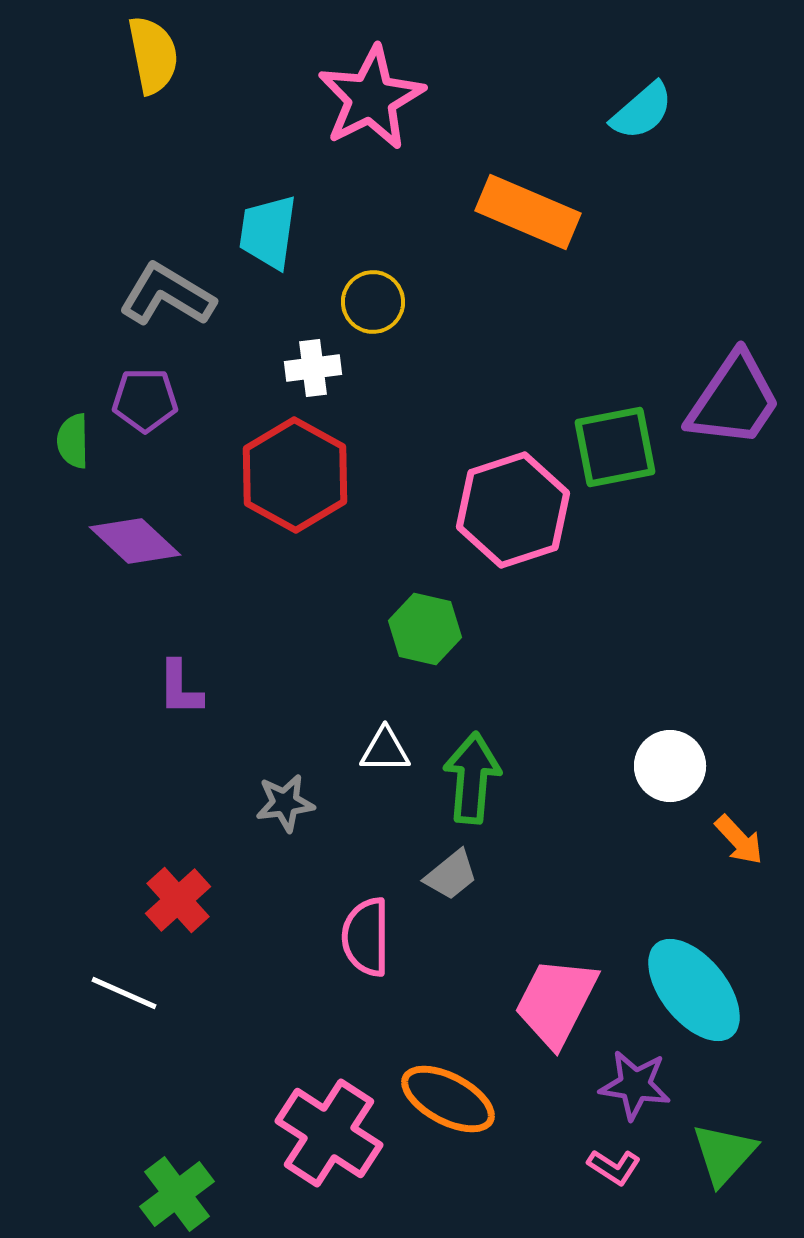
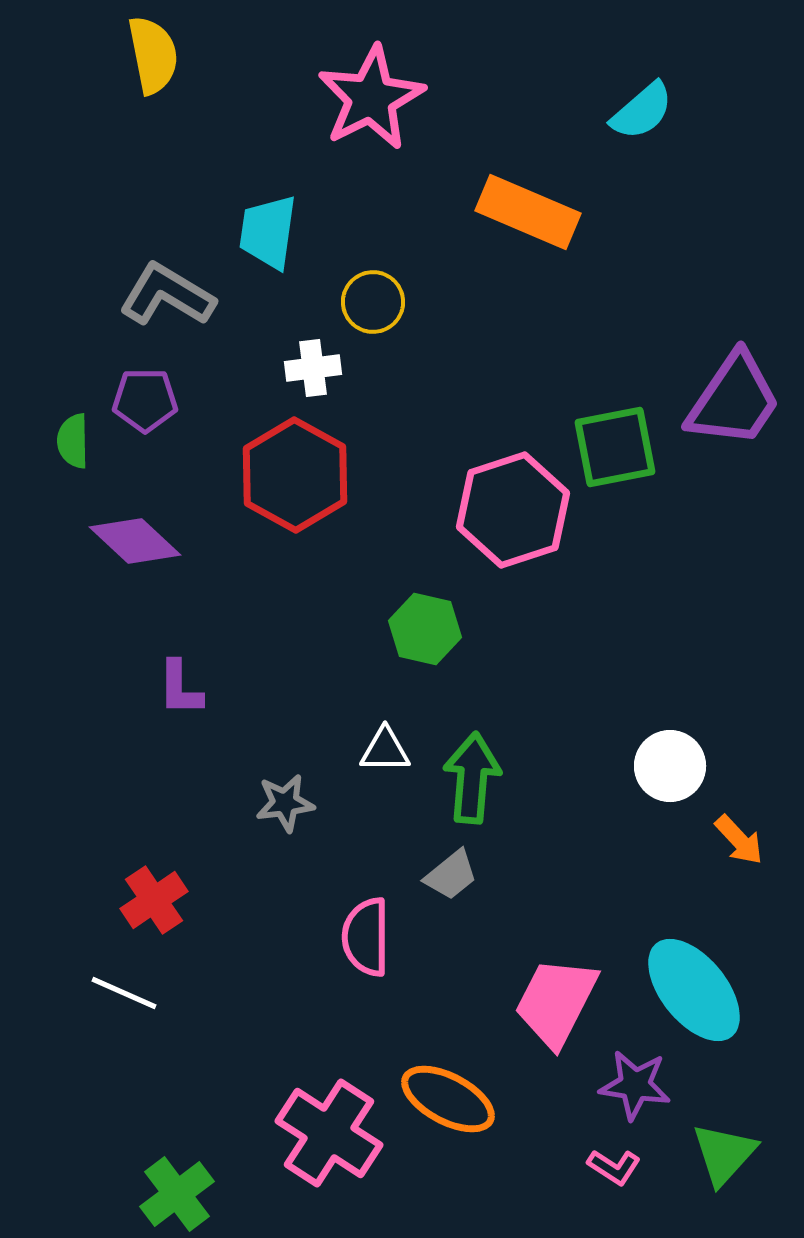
red cross: moved 24 px left; rotated 8 degrees clockwise
